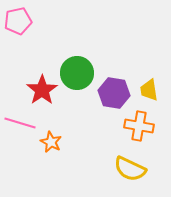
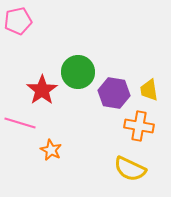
green circle: moved 1 px right, 1 px up
orange star: moved 8 px down
